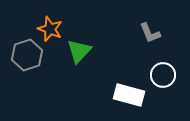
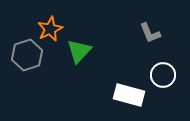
orange star: rotated 25 degrees clockwise
